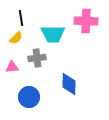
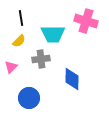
pink cross: rotated 15 degrees clockwise
yellow semicircle: moved 3 px right, 3 px down
gray cross: moved 4 px right, 1 px down
pink triangle: moved 1 px left; rotated 40 degrees counterclockwise
blue diamond: moved 3 px right, 5 px up
blue circle: moved 1 px down
